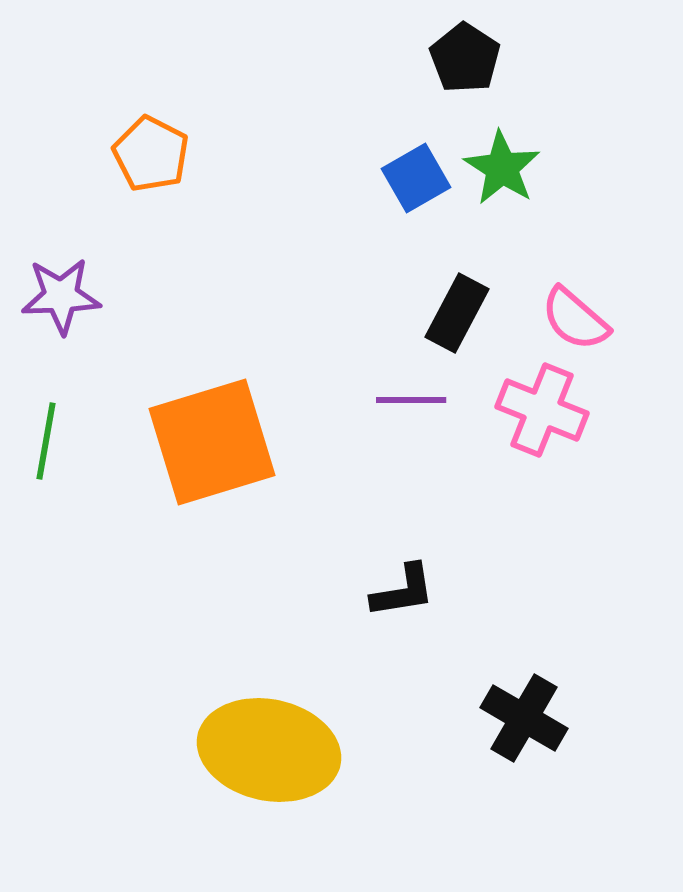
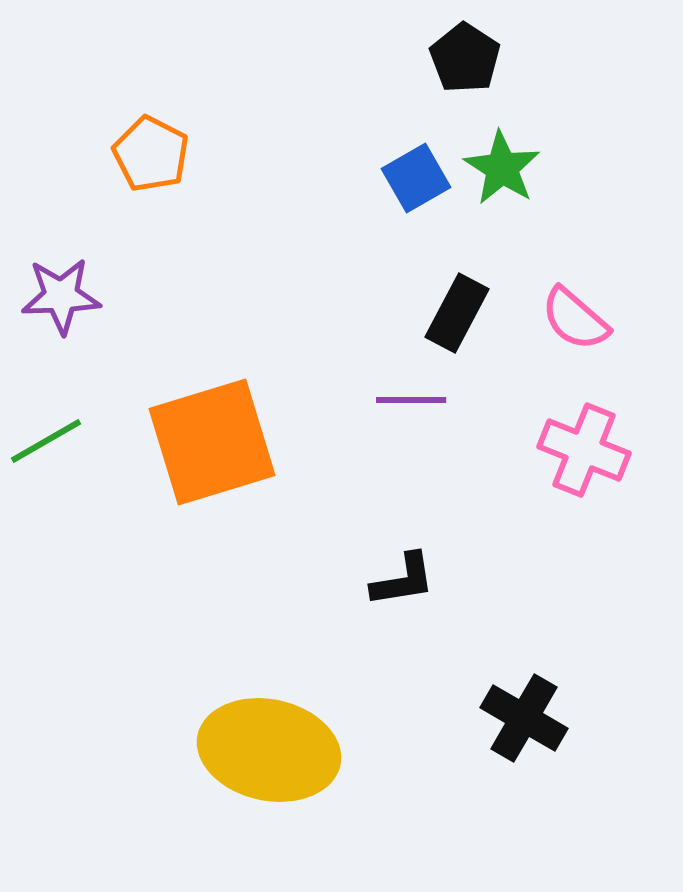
pink cross: moved 42 px right, 40 px down
green line: rotated 50 degrees clockwise
black L-shape: moved 11 px up
